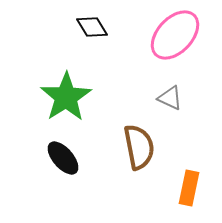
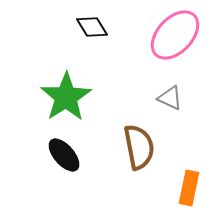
black ellipse: moved 1 px right, 3 px up
